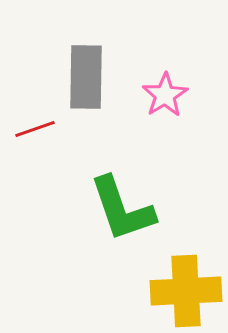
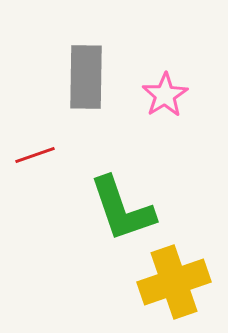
red line: moved 26 px down
yellow cross: moved 12 px left, 9 px up; rotated 16 degrees counterclockwise
